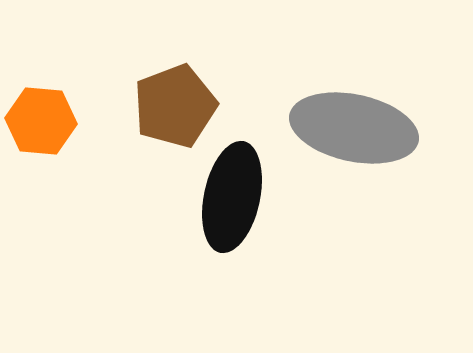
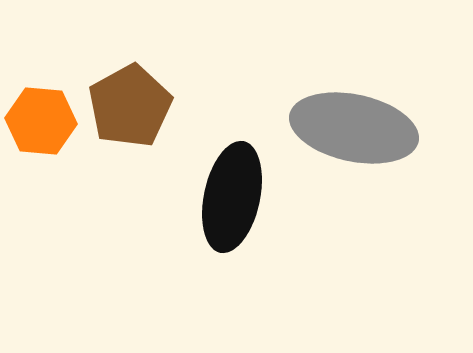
brown pentagon: moved 45 px left; rotated 8 degrees counterclockwise
